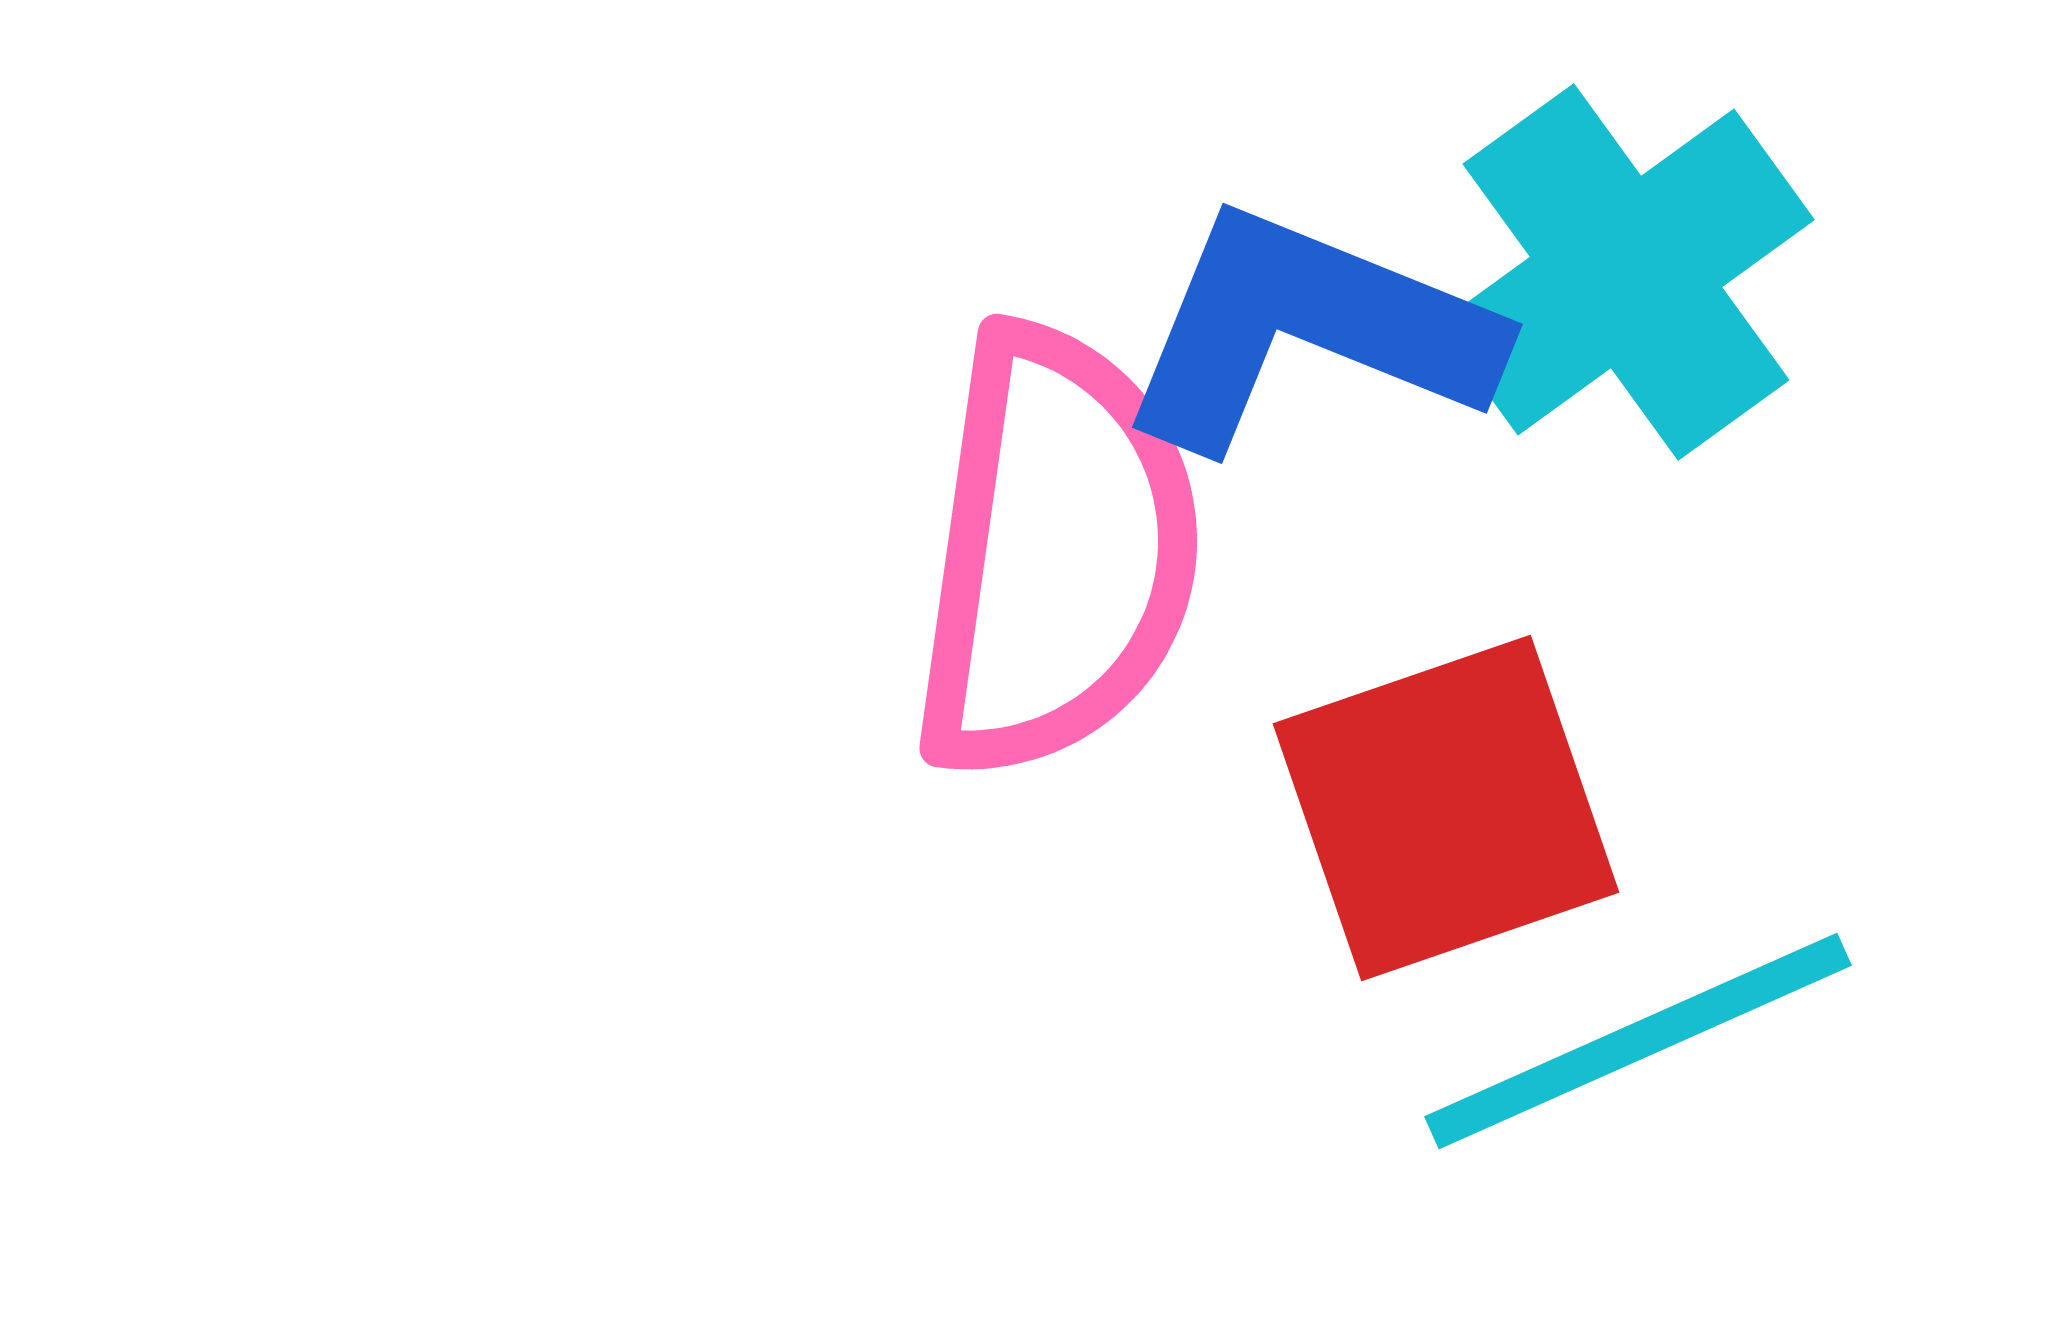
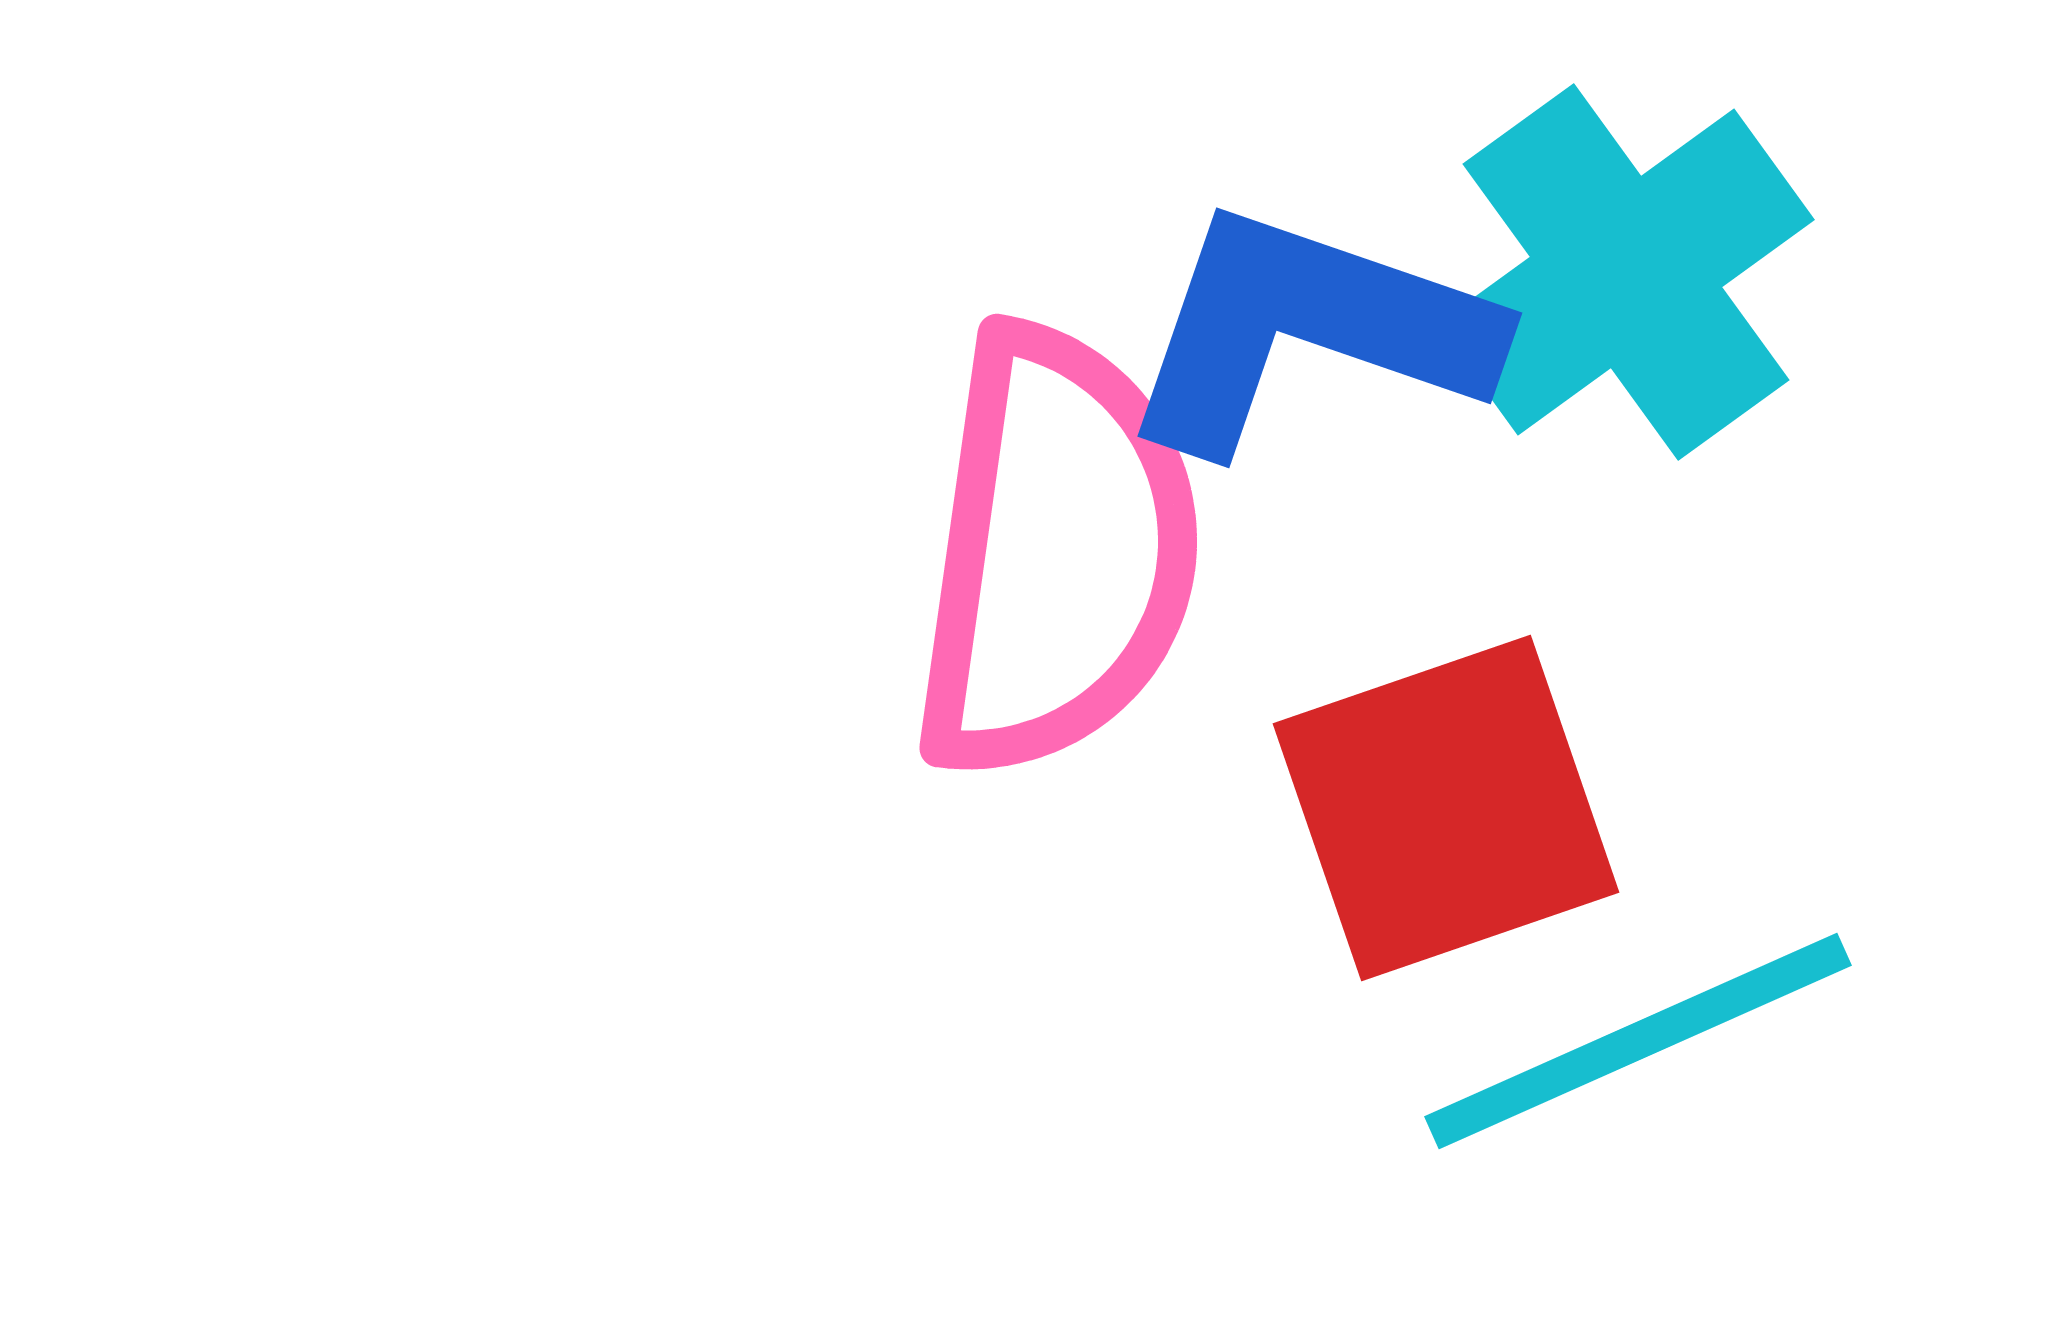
blue L-shape: rotated 3 degrees counterclockwise
